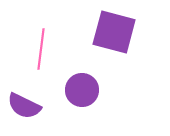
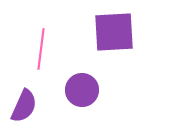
purple square: rotated 18 degrees counterclockwise
purple semicircle: rotated 92 degrees counterclockwise
